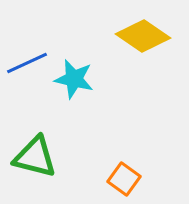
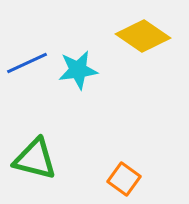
cyan star: moved 4 px right, 9 px up; rotated 21 degrees counterclockwise
green triangle: moved 2 px down
